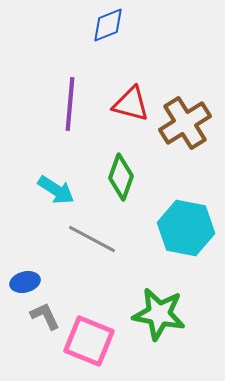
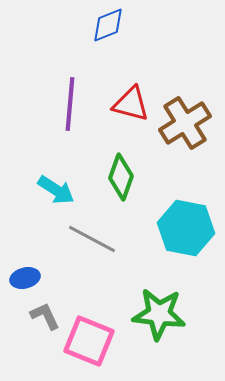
blue ellipse: moved 4 px up
green star: rotated 4 degrees counterclockwise
